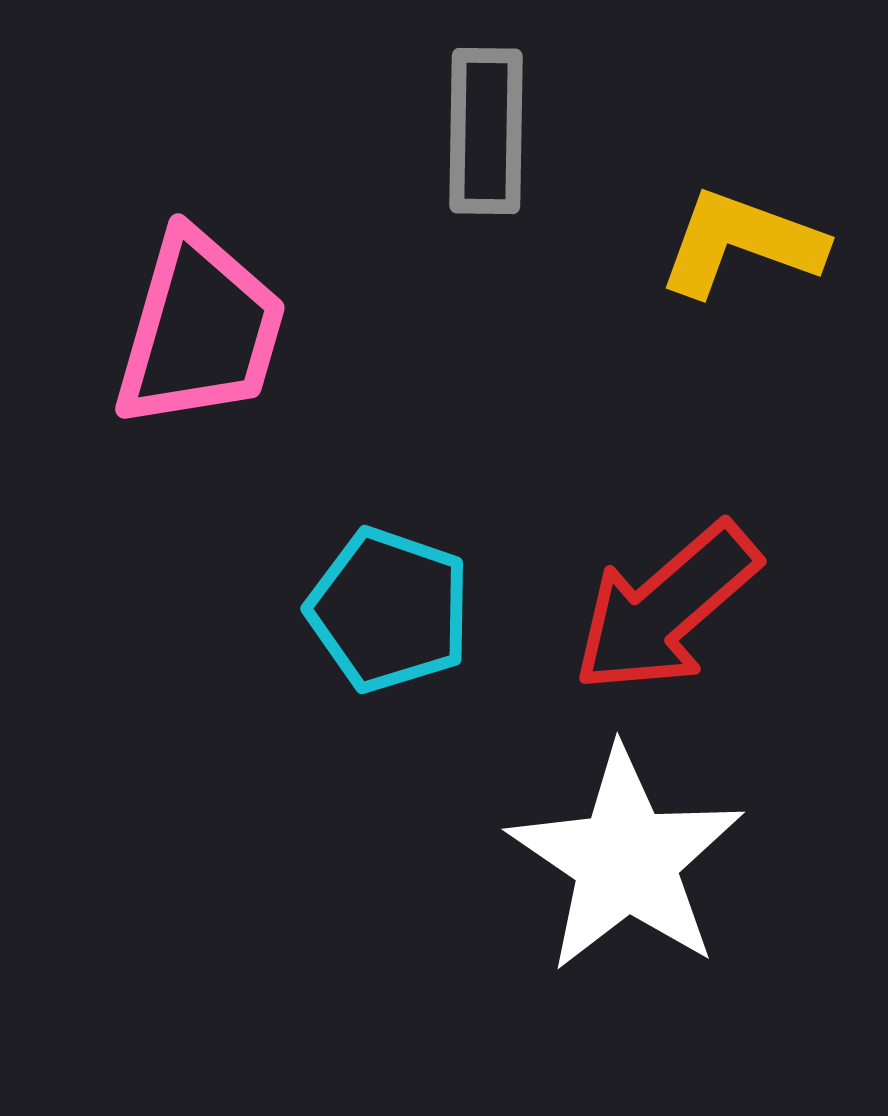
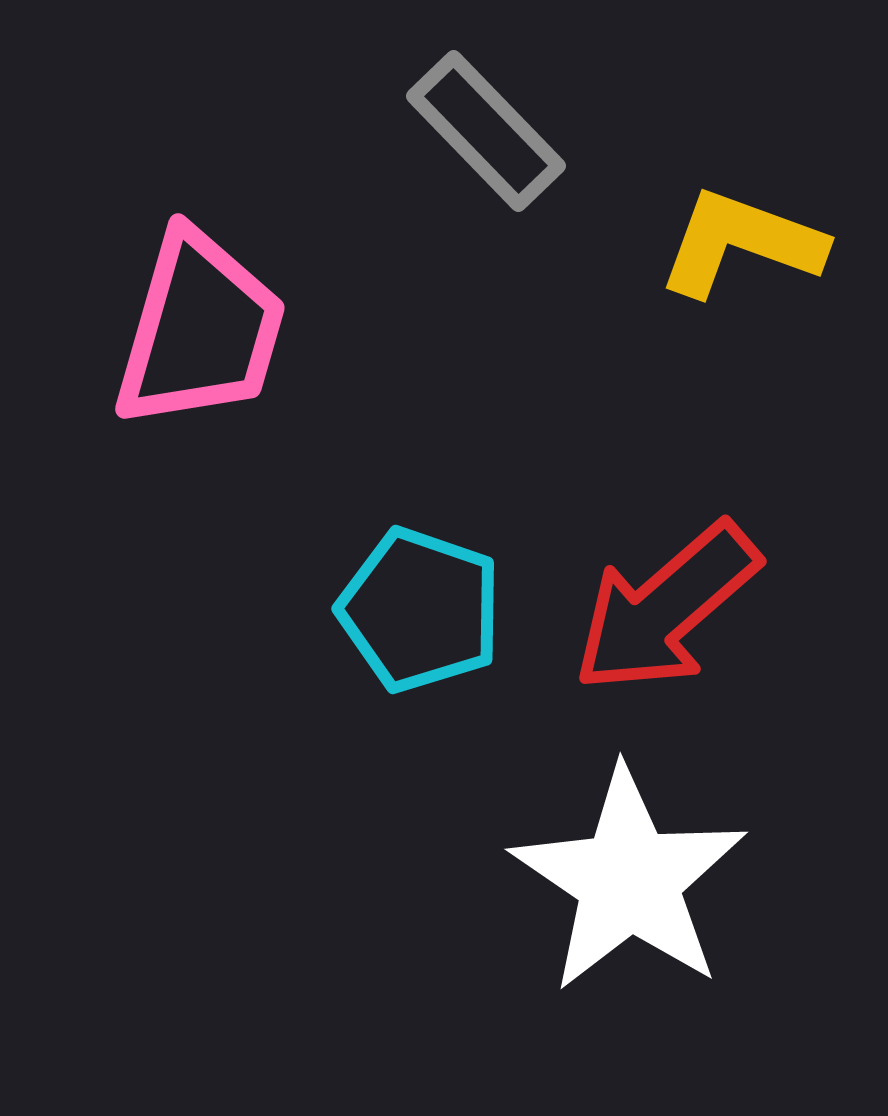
gray rectangle: rotated 45 degrees counterclockwise
cyan pentagon: moved 31 px right
white star: moved 3 px right, 20 px down
